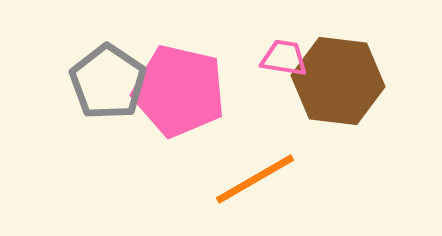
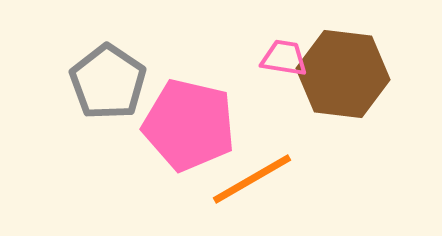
brown hexagon: moved 5 px right, 7 px up
pink pentagon: moved 10 px right, 34 px down
orange line: moved 3 px left
